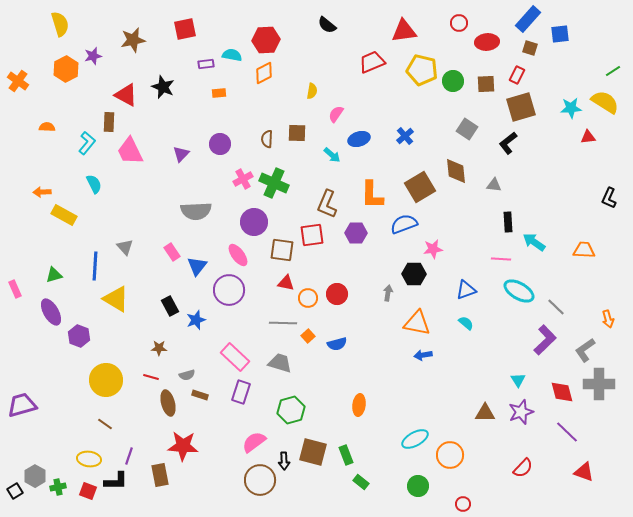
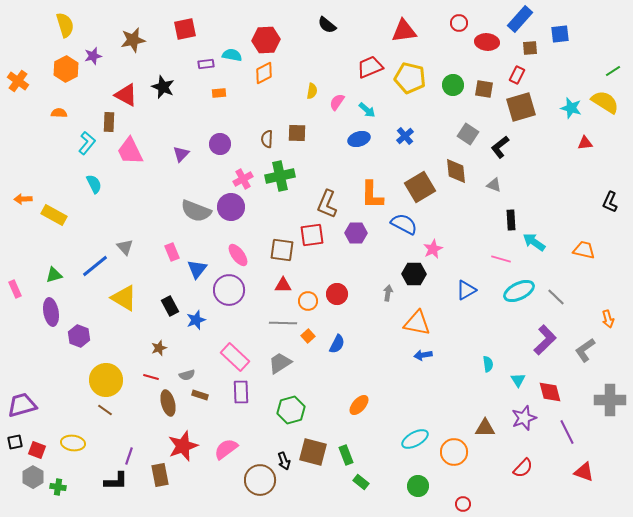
blue rectangle at (528, 19): moved 8 px left
yellow semicircle at (60, 24): moved 5 px right, 1 px down
red ellipse at (487, 42): rotated 10 degrees clockwise
brown square at (530, 48): rotated 21 degrees counterclockwise
red trapezoid at (372, 62): moved 2 px left, 5 px down
yellow pentagon at (422, 70): moved 12 px left, 8 px down
green circle at (453, 81): moved 4 px down
brown square at (486, 84): moved 2 px left, 5 px down; rotated 12 degrees clockwise
cyan star at (571, 108): rotated 20 degrees clockwise
pink semicircle at (336, 114): moved 1 px right, 12 px up
orange semicircle at (47, 127): moved 12 px right, 14 px up
gray square at (467, 129): moved 1 px right, 5 px down
red triangle at (588, 137): moved 3 px left, 6 px down
black L-shape at (508, 143): moved 8 px left, 4 px down
cyan arrow at (332, 155): moved 35 px right, 45 px up
green cross at (274, 183): moved 6 px right, 7 px up; rotated 36 degrees counterclockwise
gray triangle at (494, 185): rotated 14 degrees clockwise
orange arrow at (42, 192): moved 19 px left, 7 px down
black L-shape at (609, 198): moved 1 px right, 4 px down
gray semicircle at (196, 211): rotated 24 degrees clockwise
yellow rectangle at (64, 215): moved 10 px left
purple circle at (254, 222): moved 23 px left, 15 px up
black rectangle at (508, 222): moved 3 px right, 2 px up
blue semicircle at (404, 224): rotated 48 degrees clockwise
pink star at (433, 249): rotated 18 degrees counterclockwise
orange trapezoid at (584, 250): rotated 10 degrees clockwise
pink rectangle at (172, 252): rotated 12 degrees clockwise
pink line at (501, 259): rotated 12 degrees clockwise
blue line at (95, 266): rotated 48 degrees clockwise
blue triangle at (197, 266): moved 3 px down
red triangle at (286, 283): moved 3 px left, 2 px down; rotated 12 degrees counterclockwise
blue triangle at (466, 290): rotated 10 degrees counterclockwise
cyan ellipse at (519, 291): rotated 56 degrees counterclockwise
orange circle at (308, 298): moved 3 px down
yellow triangle at (116, 299): moved 8 px right, 1 px up
gray line at (556, 307): moved 10 px up
purple ellipse at (51, 312): rotated 20 degrees clockwise
cyan semicircle at (466, 323): moved 22 px right, 41 px down; rotated 42 degrees clockwise
blue semicircle at (337, 344): rotated 48 degrees counterclockwise
brown star at (159, 348): rotated 21 degrees counterclockwise
gray trapezoid at (280, 363): rotated 50 degrees counterclockwise
gray cross at (599, 384): moved 11 px right, 16 px down
purple rectangle at (241, 392): rotated 20 degrees counterclockwise
red diamond at (562, 392): moved 12 px left
orange ellipse at (359, 405): rotated 35 degrees clockwise
purple star at (521, 412): moved 3 px right, 6 px down
brown triangle at (485, 413): moved 15 px down
brown line at (105, 424): moved 14 px up
purple line at (567, 432): rotated 20 degrees clockwise
pink semicircle at (254, 442): moved 28 px left, 7 px down
red star at (183, 446): rotated 24 degrees counterclockwise
orange circle at (450, 455): moved 4 px right, 3 px up
yellow ellipse at (89, 459): moved 16 px left, 16 px up
black arrow at (284, 461): rotated 18 degrees counterclockwise
gray hexagon at (35, 476): moved 2 px left, 1 px down
green cross at (58, 487): rotated 21 degrees clockwise
black square at (15, 491): moved 49 px up; rotated 21 degrees clockwise
red square at (88, 491): moved 51 px left, 41 px up
